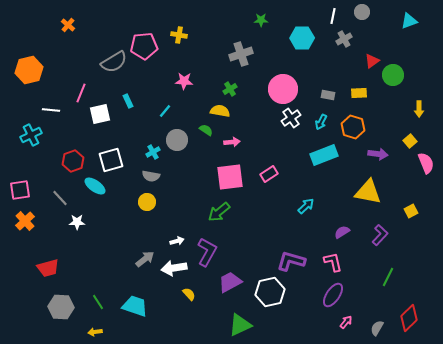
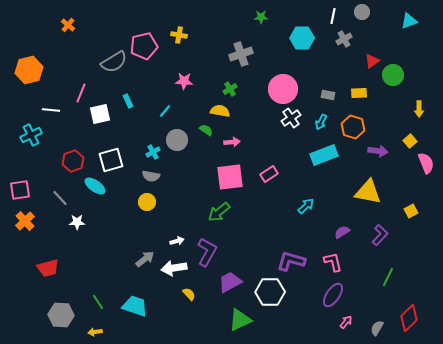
green star at (261, 20): moved 3 px up
pink pentagon at (144, 46): rotated 8 degrees counterclockwise
purple arrow at (378, 154): moved 3 px up
white hexagon at (270, 292): rotated 12 degrees clockwise
gray hexagon at (61, 307): moved 8 px down
green triangle at (240, 325): moved 5 px up
